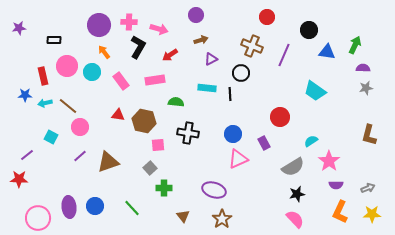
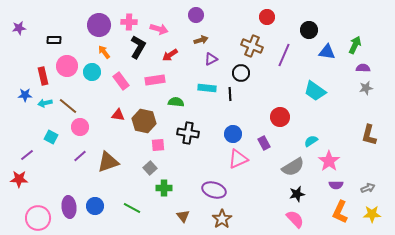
green line at (132, 208): rotated 18 degrees counterclockwise
